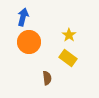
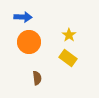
blue arrow: rotated 78 degrees clockwise
brown semicircle: moved 10 px left
